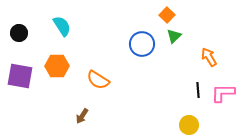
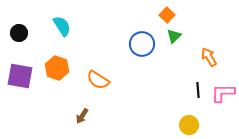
orange hexagon: moved 2 px down; rotated 20 degrees clockwise
